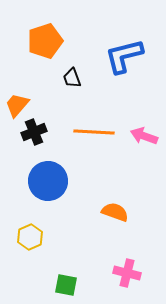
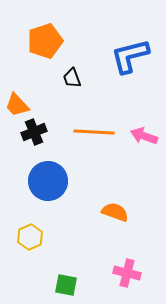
blue L-shape: moved 6 px right
orange trapezoid: rotated 84 degrees counterclockwise
